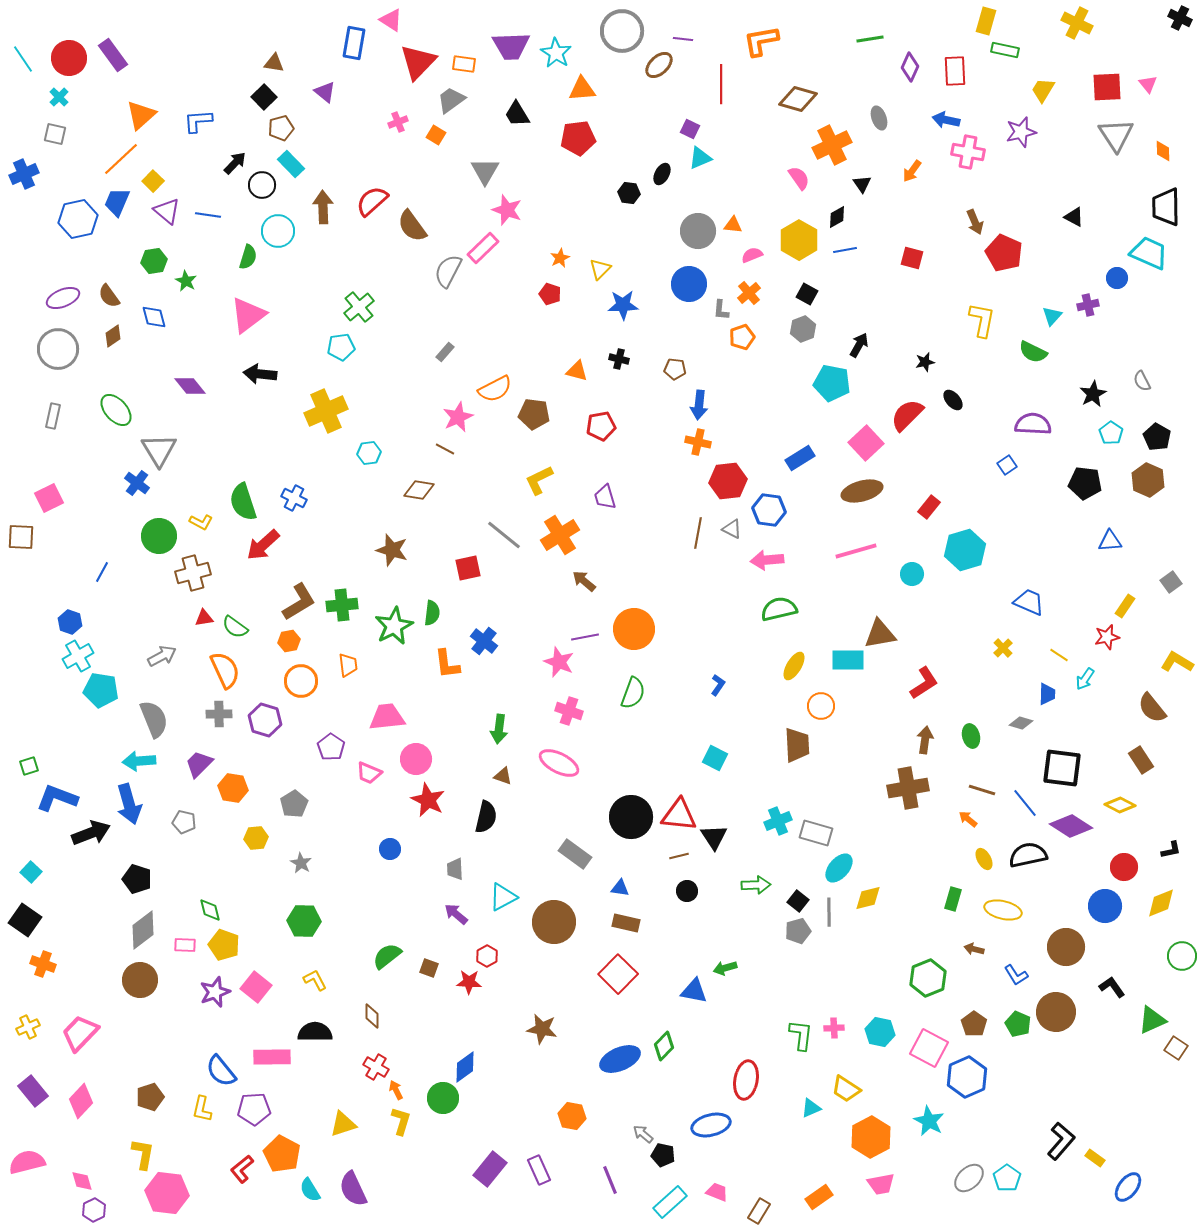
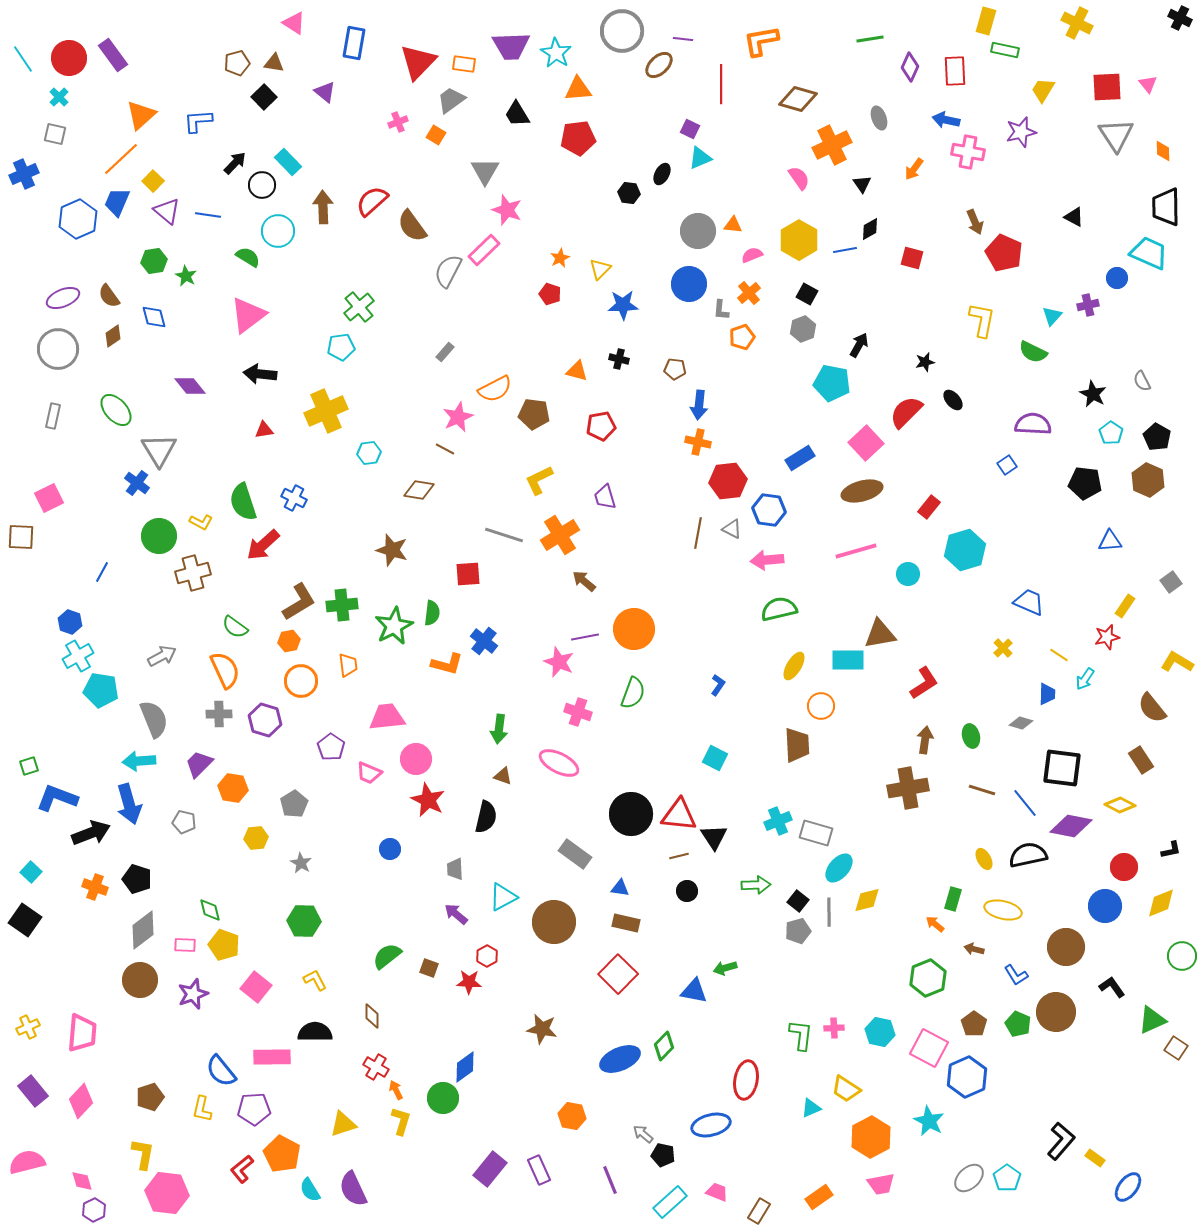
pink triangle at (391, 20): moved 97 px left, 3 px down
orange triangle at (582, 89): moved 4 px left
brown pentagon at (281, 128): moved 44 px left, 65 px up
cyan rectangle at (291, 164): moved 3 px left, 2 px up
orange arrow at (912, 171): moved 2 px right, 2 px up
black diamond at (837, 217): moved 33 px right, 12 px down
blue hexagon at (78, 219): rotated 12 degrees counterclockwise
pink rectangle at (483, 248): moved 1 px right, 2 px down
green semicircle at (248, 257): rotated 75 degrees counterclockwise
green star at (186, 281): moved 5 px up
black star at (1093, 394): rotated 16 degrees counterclockwise
red semicircle at (907, 415): moved 1 px left, 3 px up
gray line at (504, 535): rotated 21 degrees counterclockwise
red square at (468, 568): moved 6 px down; rotated 8 degrees clockwise
cyan circle at (912, 574): moved 4 px left
red triangle at (204, 618): moved 60 px right, 188 px up
orange L-shape at (447, 664): rotated 68 degrees counterclockwise
pink cross at (569, 711): moved 9 px right, 1 px down
black circle at (631, 817): moved 3 px up
orange arrow at (968, 819): moved 33 px left, 105 px down
purple diamond at (1071, 826): rotated 21 degrees counterclockwise
yellow diamond at (868, 898): moved 1 px left, 2 px down
orange cross at (43, 964): moved 52 px right, 77 px up
purple star at (215, 992): moved 22 px left, 2 px down
pink trapezoid at (80, 1033): moved 2 px right; rotated 141 degrees clockwise
